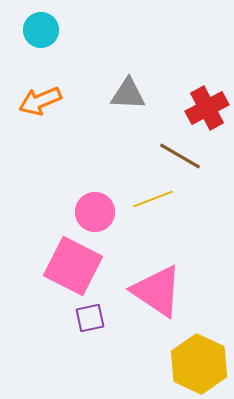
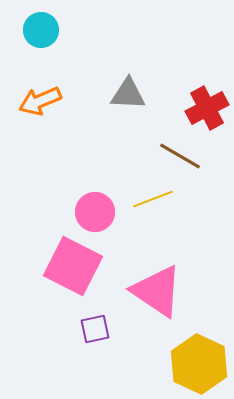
purple square: moved 5 px right, 11 px down
